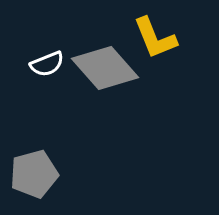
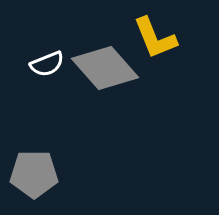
gray pentagon: rotated 15 degrees clockwise
